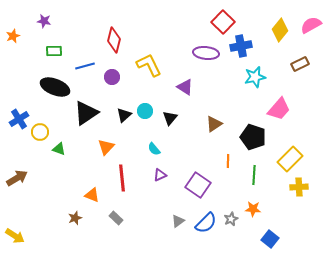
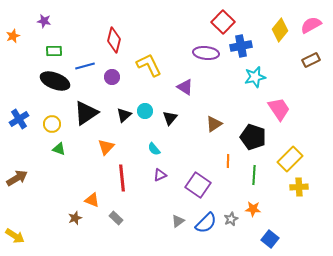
brown rectangle at (300, 64): moved 11 px right, 4 px up
black ellipse at (55, 87): moved 6 px up
pink trapezoid at (279, 109): rotated 75 degrees counterclockwise
yellow circle at (40, 132): moved 12 px right, 8 px up
orange triangle at (92, 195): moved 5 px down
